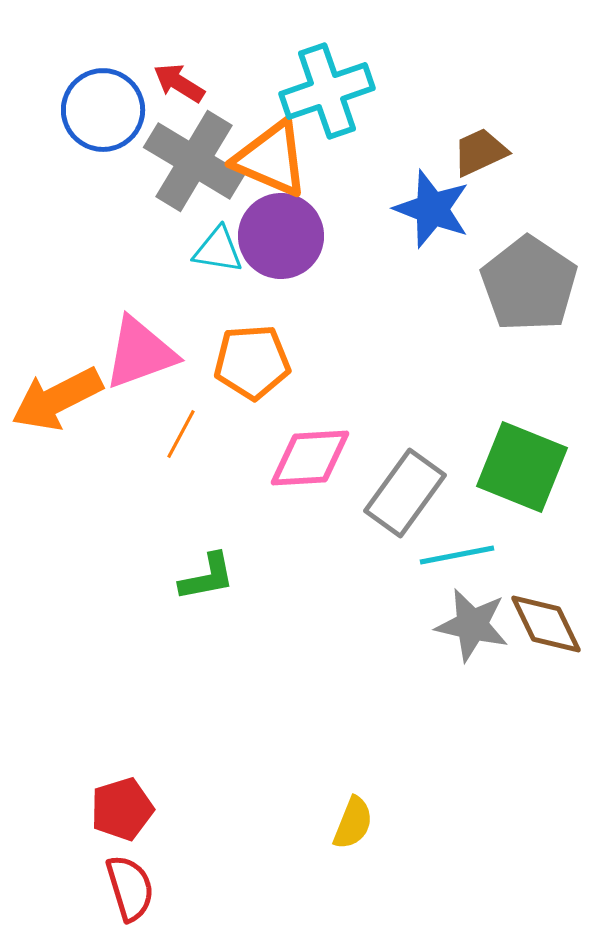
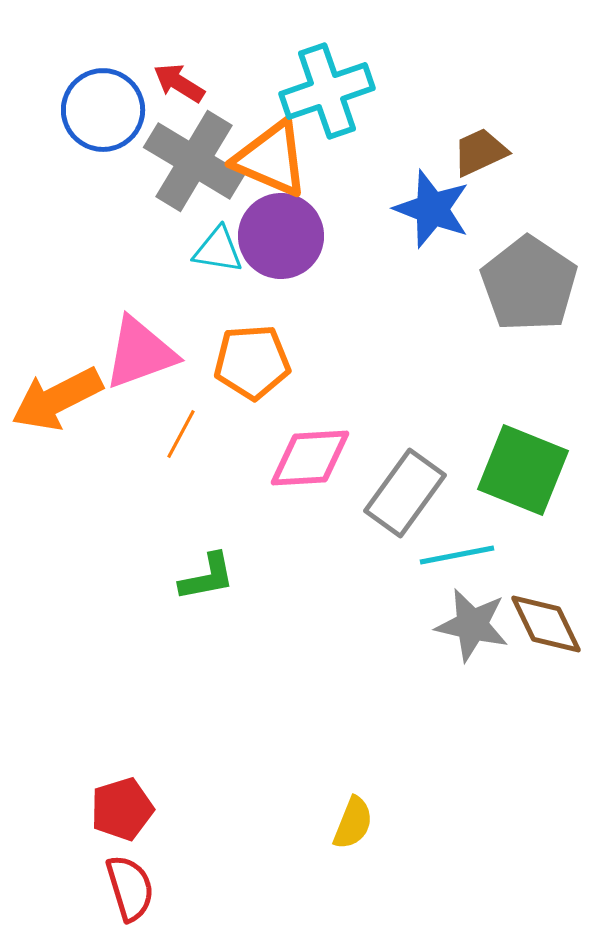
green square: moved 1 px right, 3 px down
